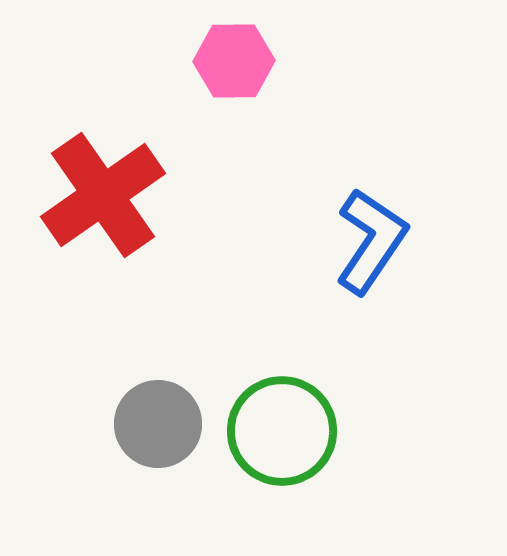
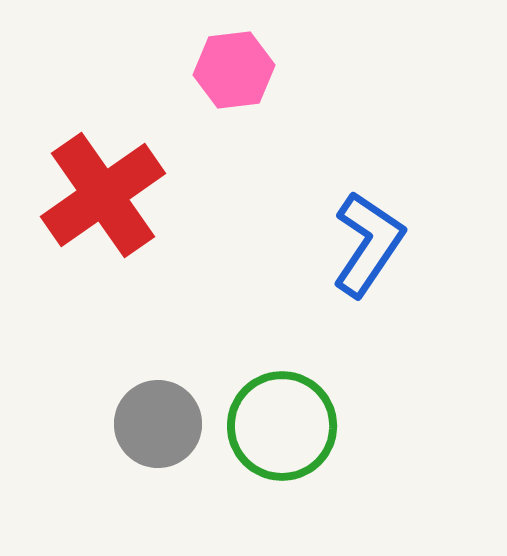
pink hexagon: moved 9 px down; rotated 6 degrees counterclockwise
blue L-shape: moved 3 px left, 3 px down
green circle: moved 5 px up
